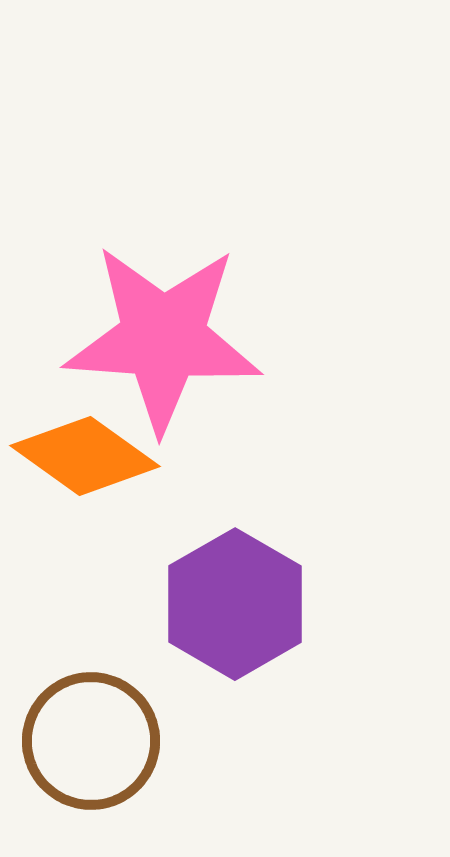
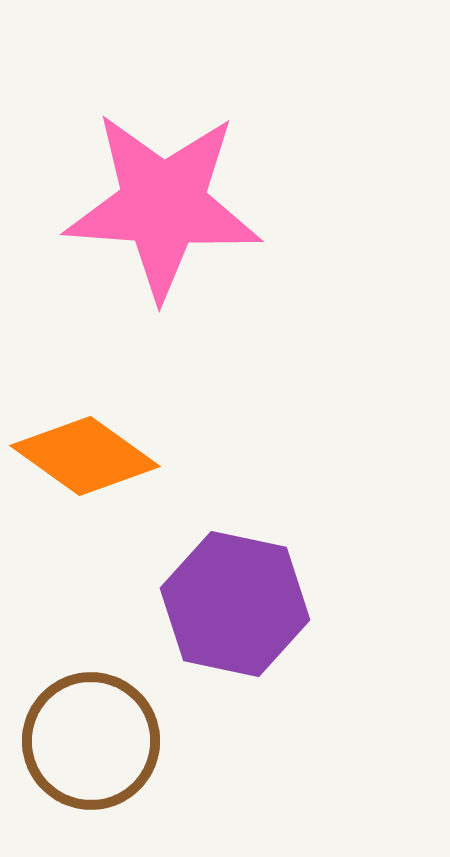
pink star: moved 133 px up
purple hexagon: rotated 18 degrees counterclockwise
